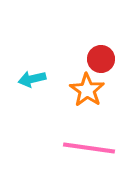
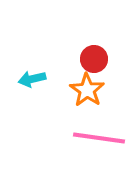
red circle: moved 7 px left
pink line: moved 10 px right, 10 px up
